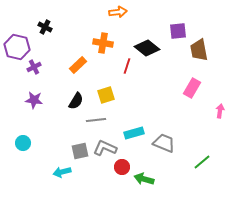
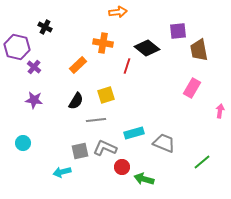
purple cross: rotated 24 degrees counterclockwise
